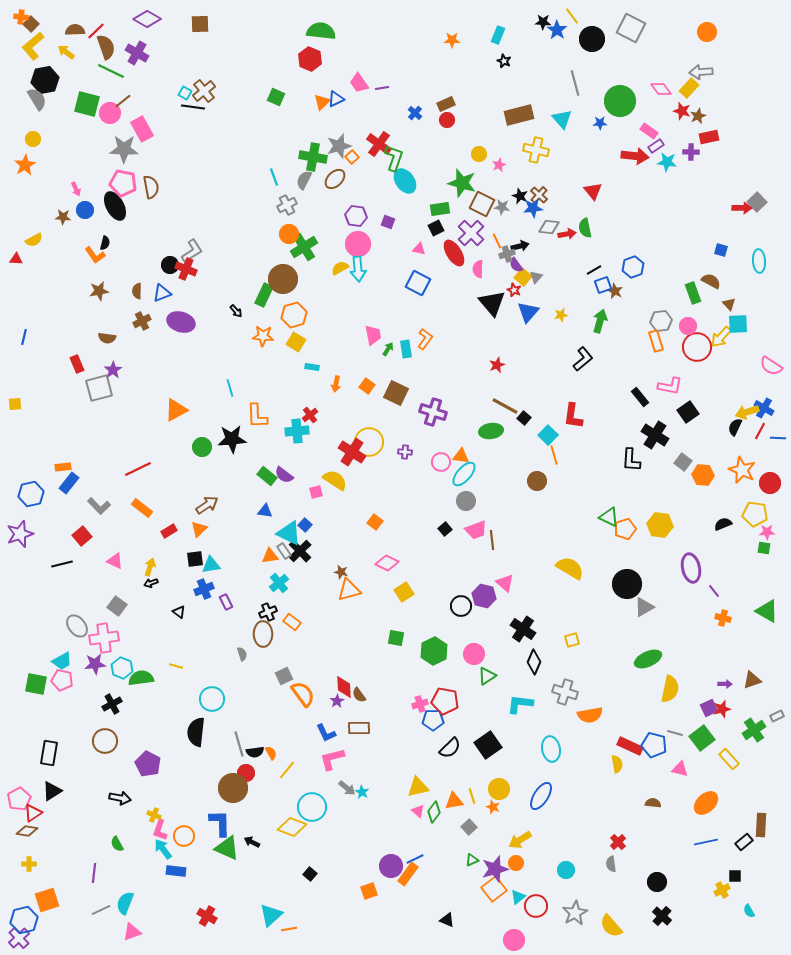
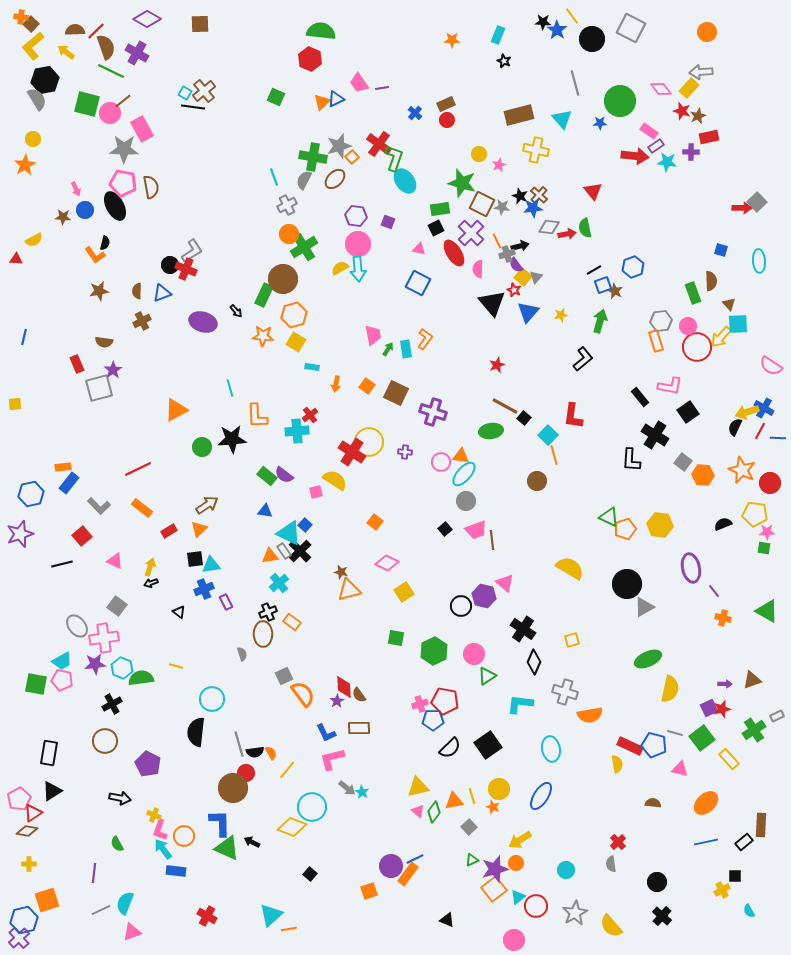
brown semicircle at (711, 281): rotated 60 degrees clockwise
purple ellipse at (181, 322): moved 22 px right
brown semicircle at (107, 338): moved 3 px left, 4 px down
